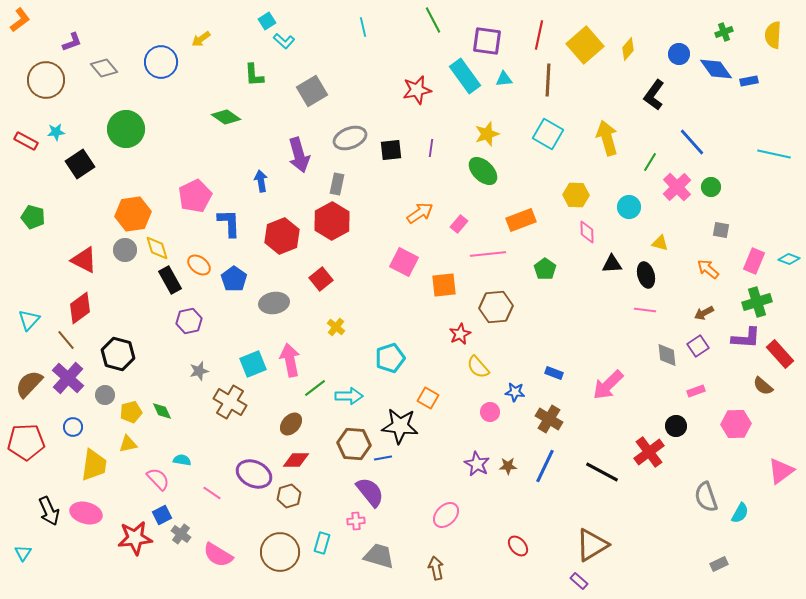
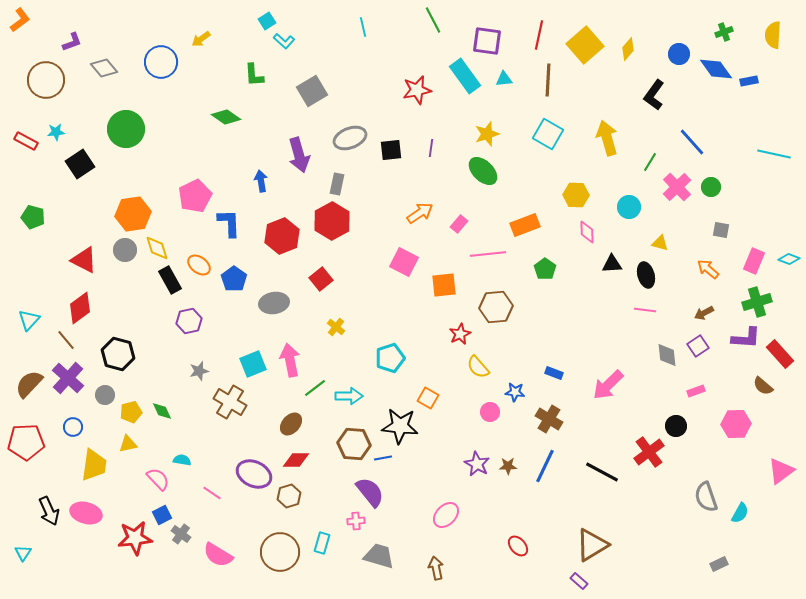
orange rectangle at (521, 220): moved 4 px right, 5 px down
